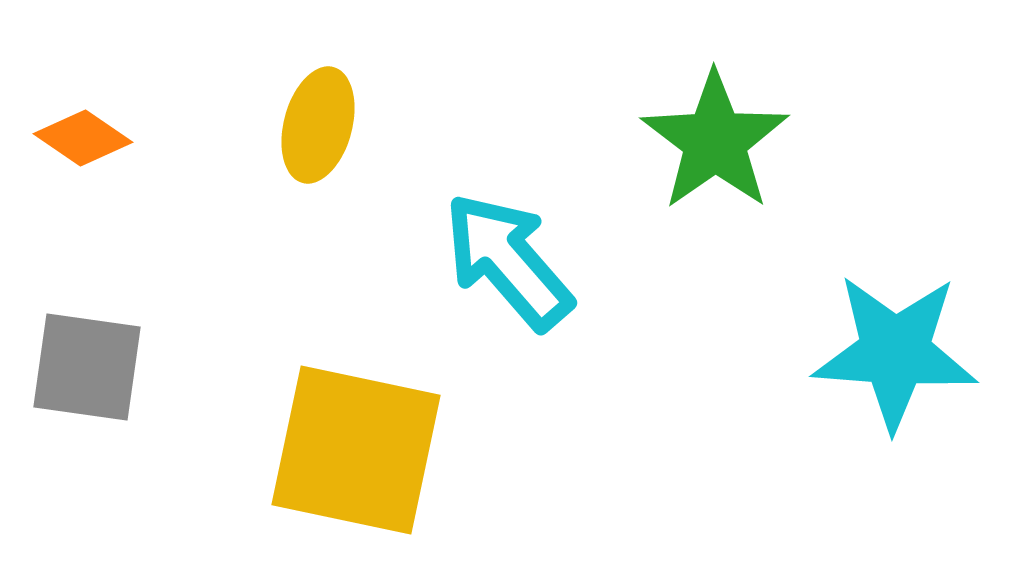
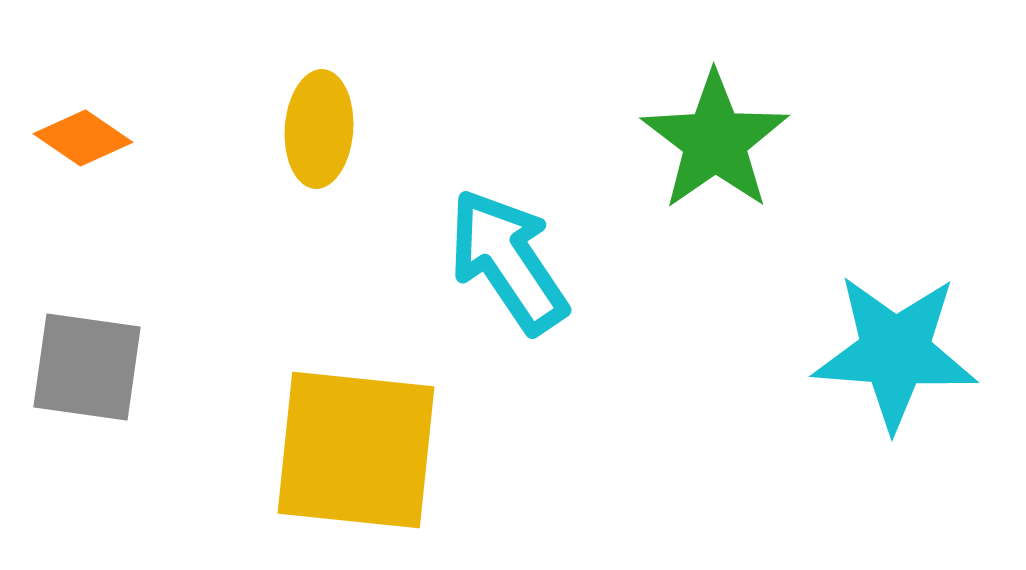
yellow ellipse: moved 1 px right, 4 px down; rotated 11 degrees counterclockwise
cyan arrow: rotated 7 degrees clockwise
yellow square: rotated 6 degrees counterclockwise
